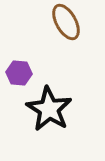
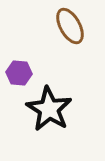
brown ellipse: moved 4 px right, 4 px down
